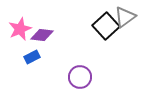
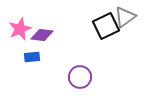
black square: rotated 16 degrees clockwise
blue rectangle: rotated 21 degrees clockwise
